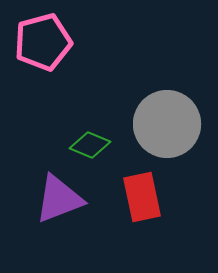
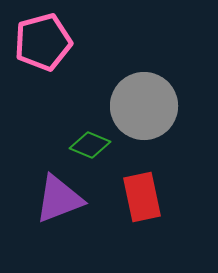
gray circle: moved 23 px left, 18 px up
